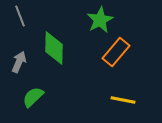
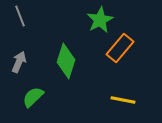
green diamond: moved 12 px right, 13 px down; rotated 16 degrees clockwise
orange rectangle: moved 4 px right, 4 px up
